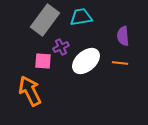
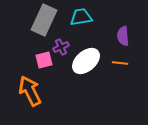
gray rectangle: moved 1 px left; rotated 12 degrees counterclockwise
pink square: moved 1 px right, 1 px up; rotated 18 degrees counterclockwise
